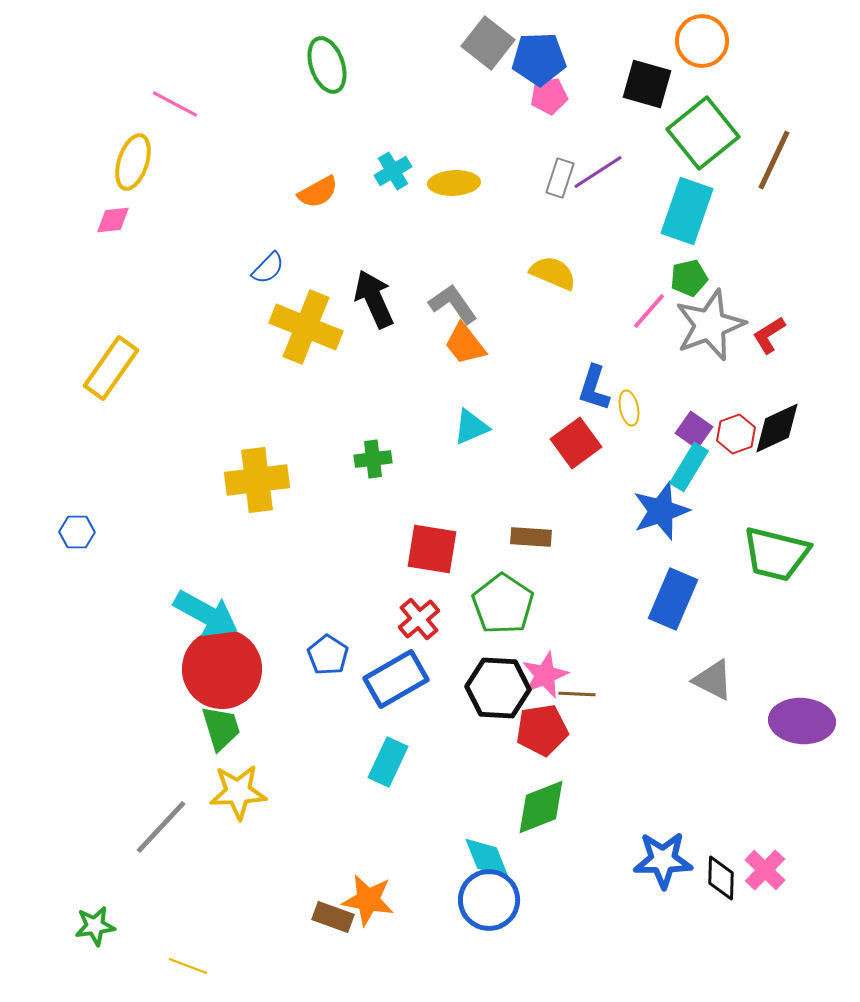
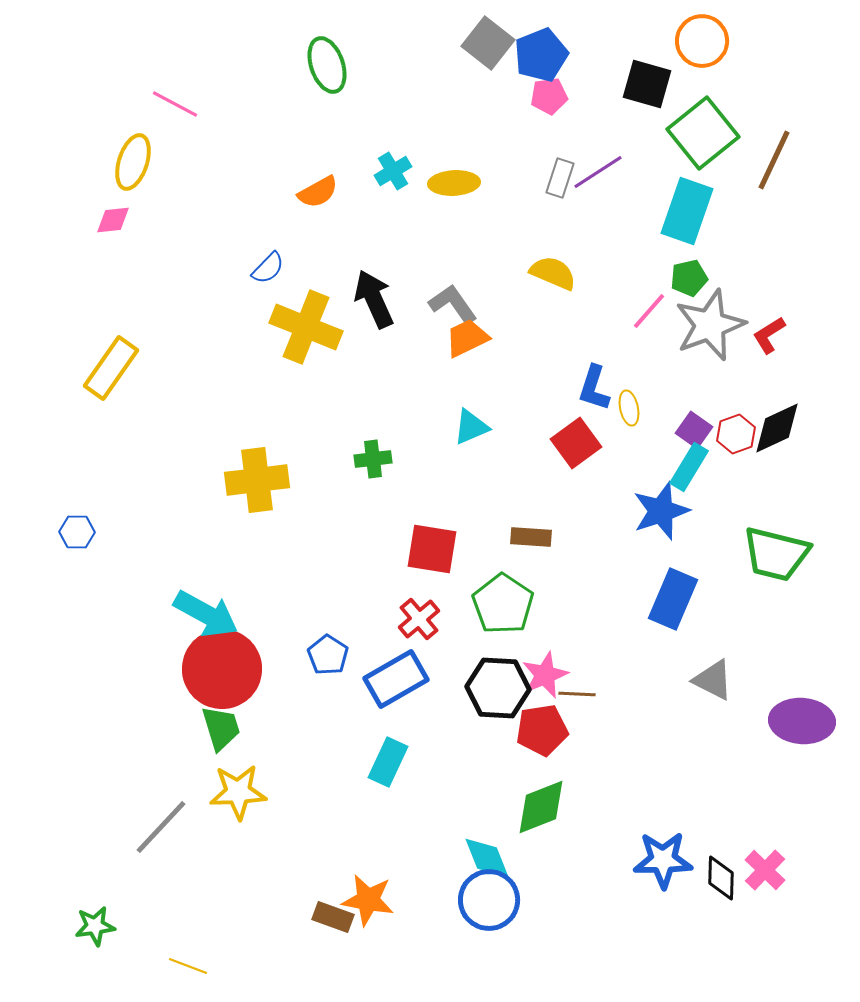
blue pentagon at (539, 59): moved 2 px right, 4 px up; rotated 20 degrees counterclockwise
orange trapezoid at (465, 344): moved 2 px right, 6 px up; rotated 102 degrees clockwise
